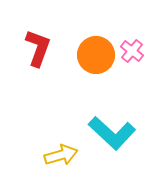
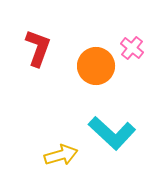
pink cross: moved 3 px up
orange circle: moved 11 px down
